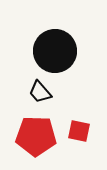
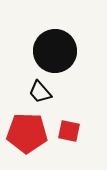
red square: moved 10 px left
red pentagon: moved 9 px left, 3 px up
